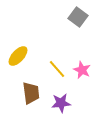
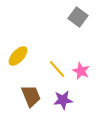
pink star: moved 1 px left, 1 px down
brown trapezoid: moved 3 px down; rotated 15 degrees counterclockwise
purple star: moved 2 px right, 3 px up
